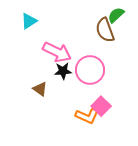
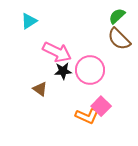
green semicircle: moved 1 px right, 1 px down
brown semicircle: moved 14 px right, 9 px down; rotated 25 degrees counterclockwise
